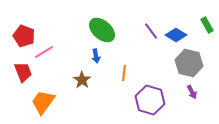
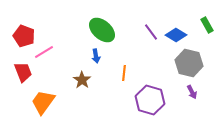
purple line: moved 1 px down
